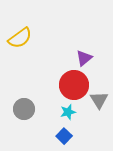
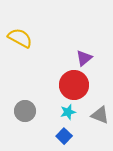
yellow semicircle: rotated 115 degrees counterclockwise
gray triangle: moved 1 px right, 15 px down; rotated 36 degrees counterclockwise
gray circle: moved 1 px right, 2 px down
